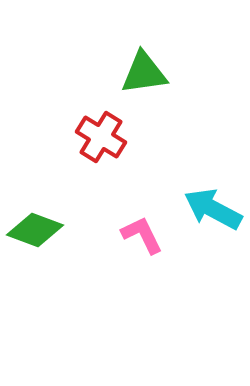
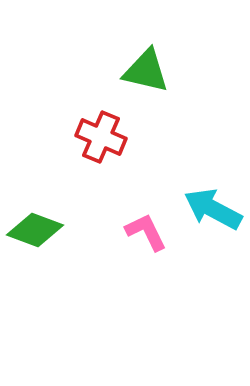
green triangle: moved 2 px right, 2 px up; rotated 21 degrees clockwise
red cross: rotated 9 degrees counterclockwise
pink L-shape: moved 4 px right, 3 px up
